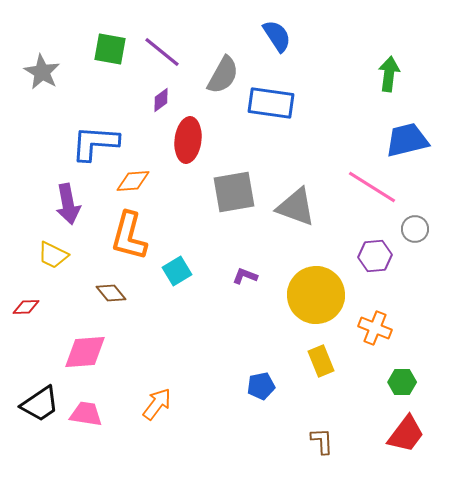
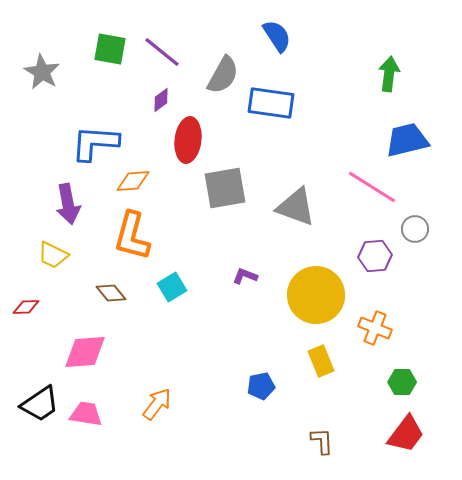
gray square: moved 9 px left, 4 px up
orange L-shape: moved 3 px right
cyan square: moved 5 px left, 16 px down
